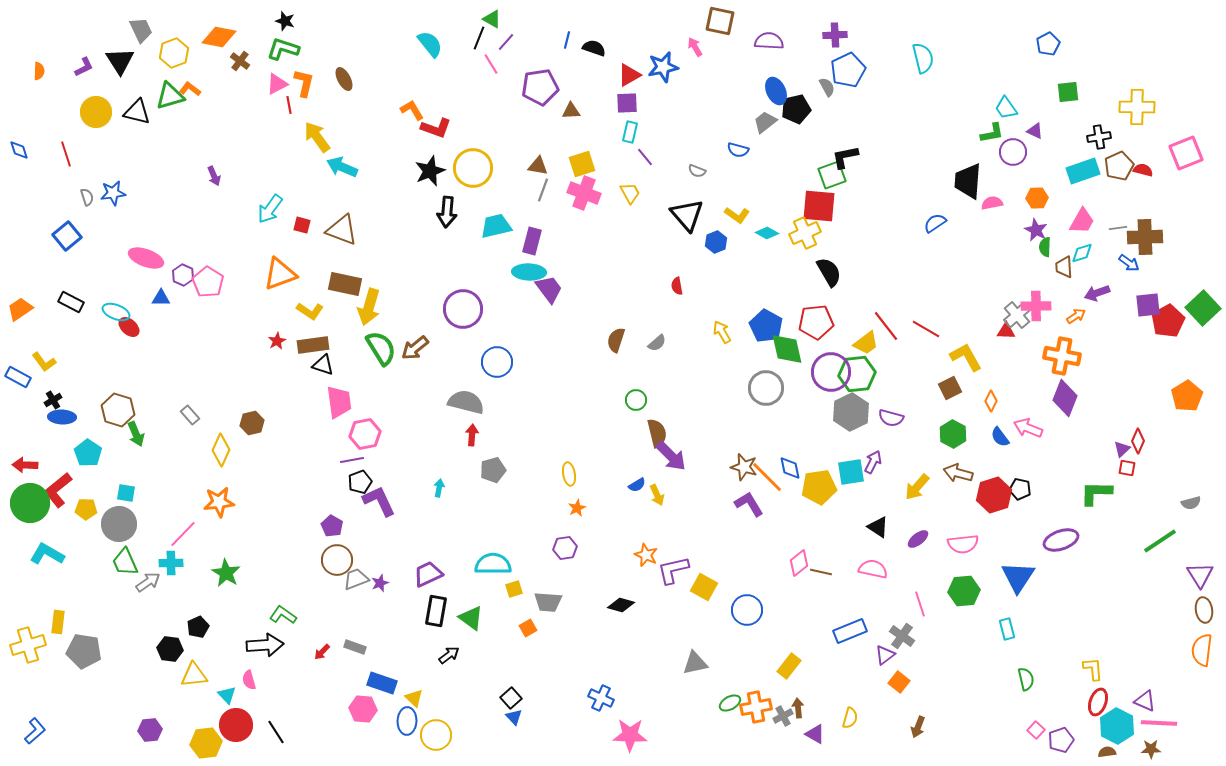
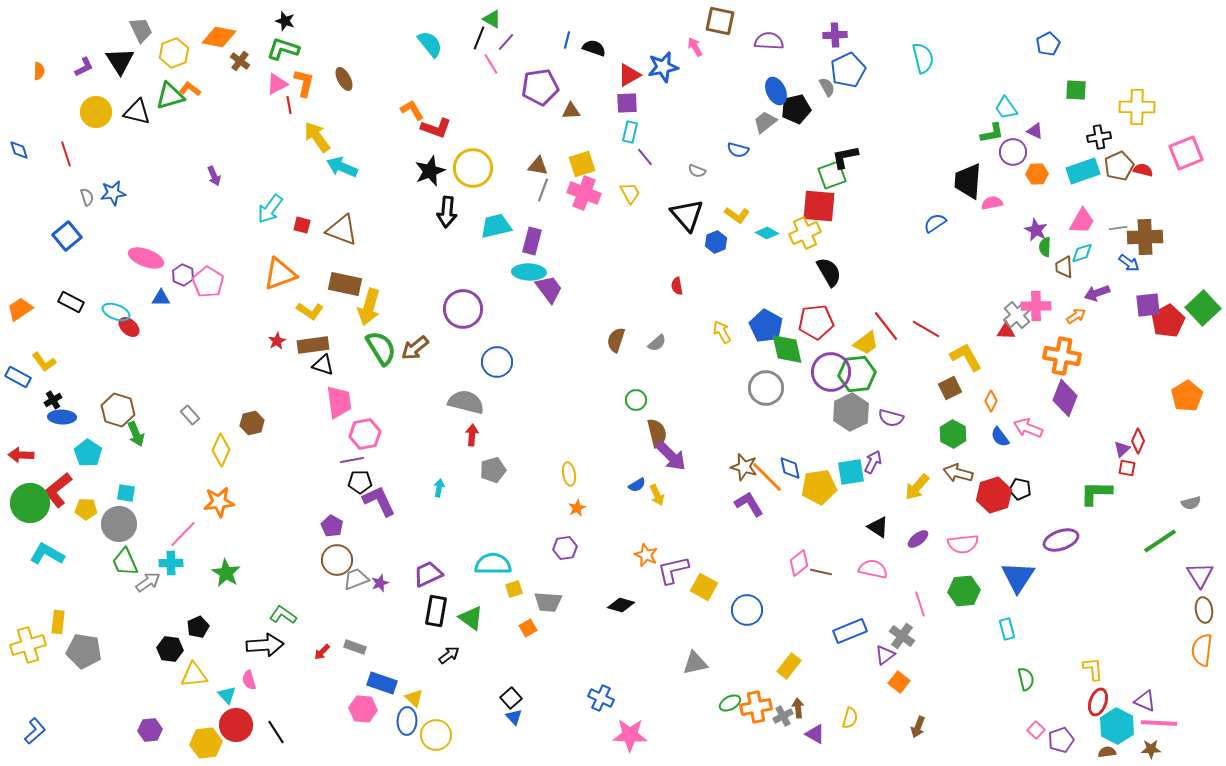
green square at (1068, 92): moved 8 px right, 2 px up; rotated 10 degrees clockwise
orange hexagon at (1037, 198): moved 24 px up
red arrow at (25, 465): moved 4 px left, 10 px up
black pentagon at (360, 482): rotated 20 degrees clockwise
